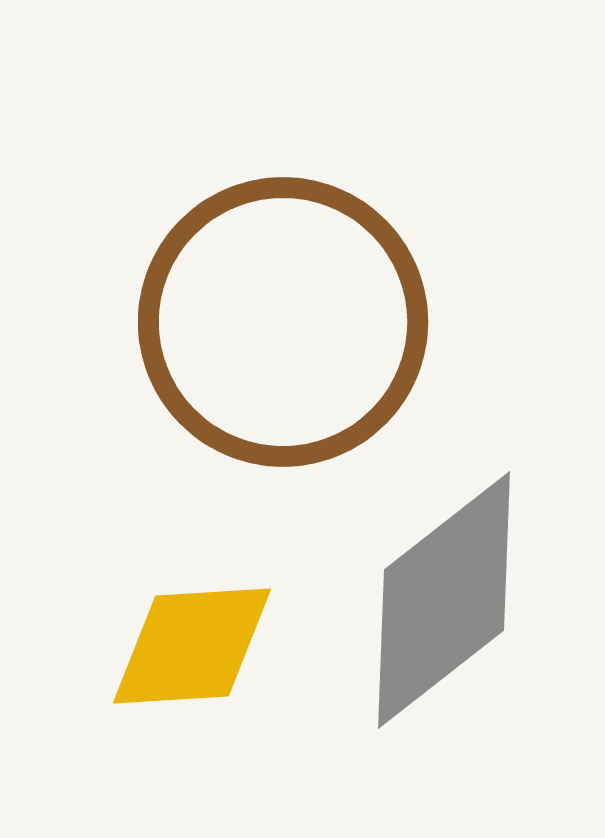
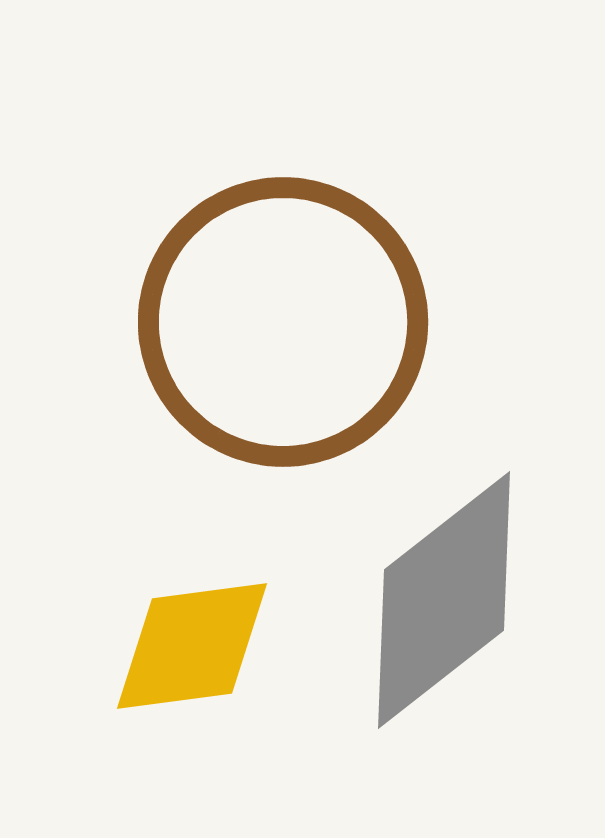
yellow diamond: rotated 4 degrees counterclockwise
